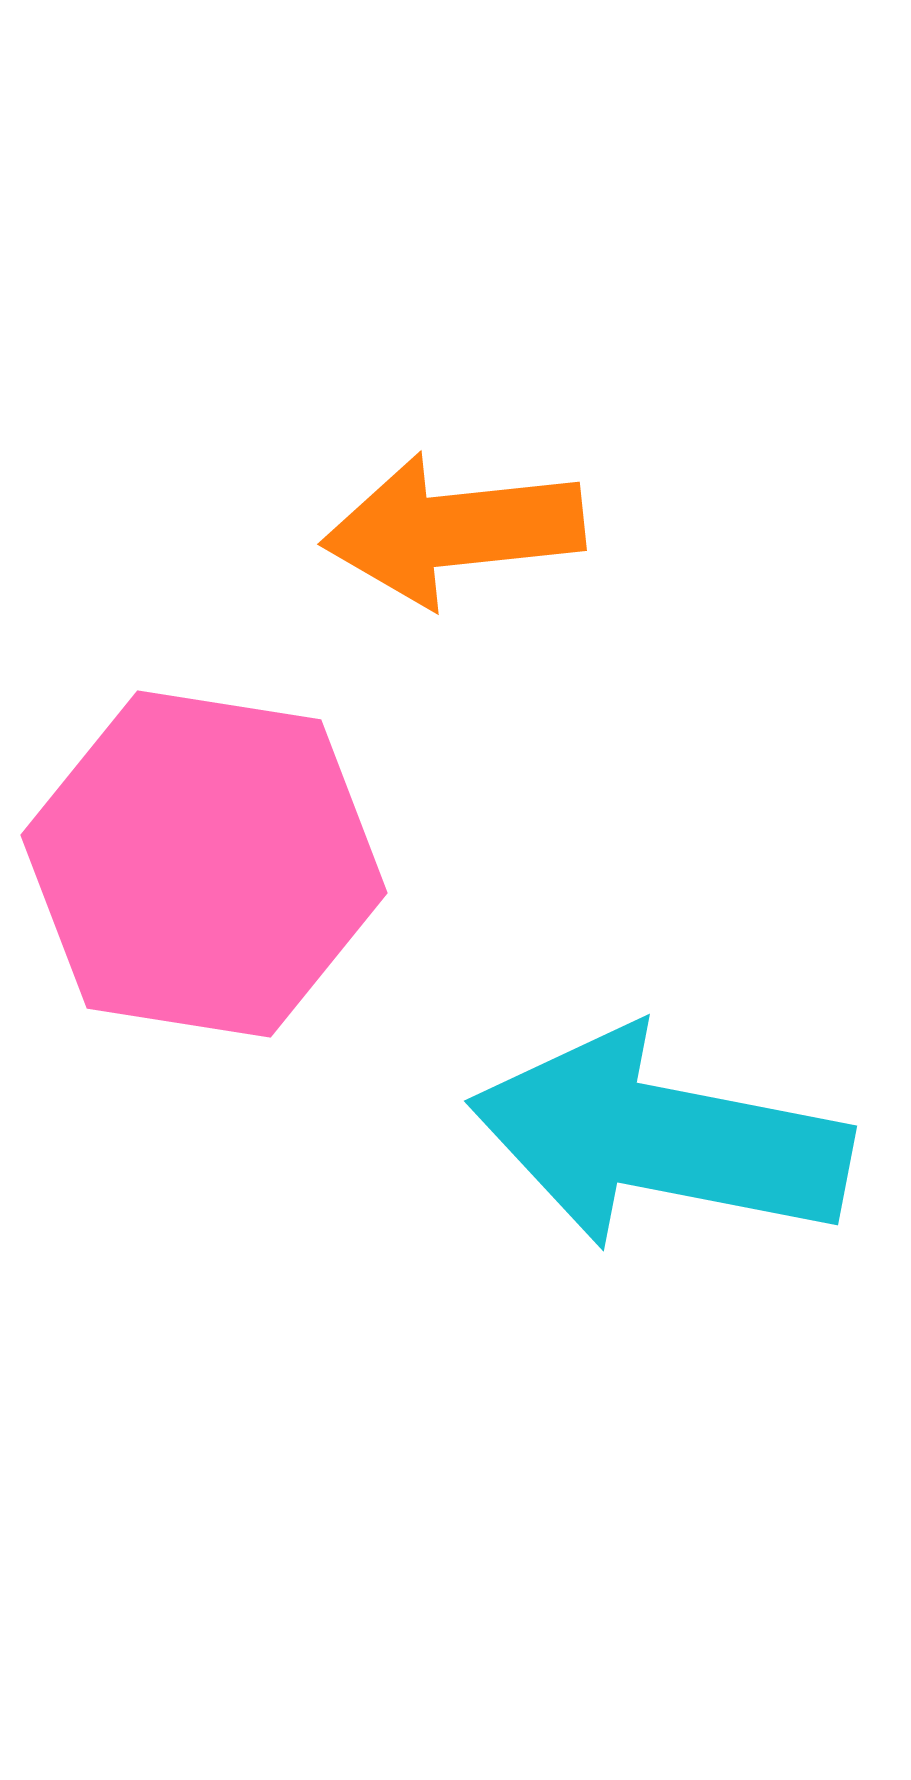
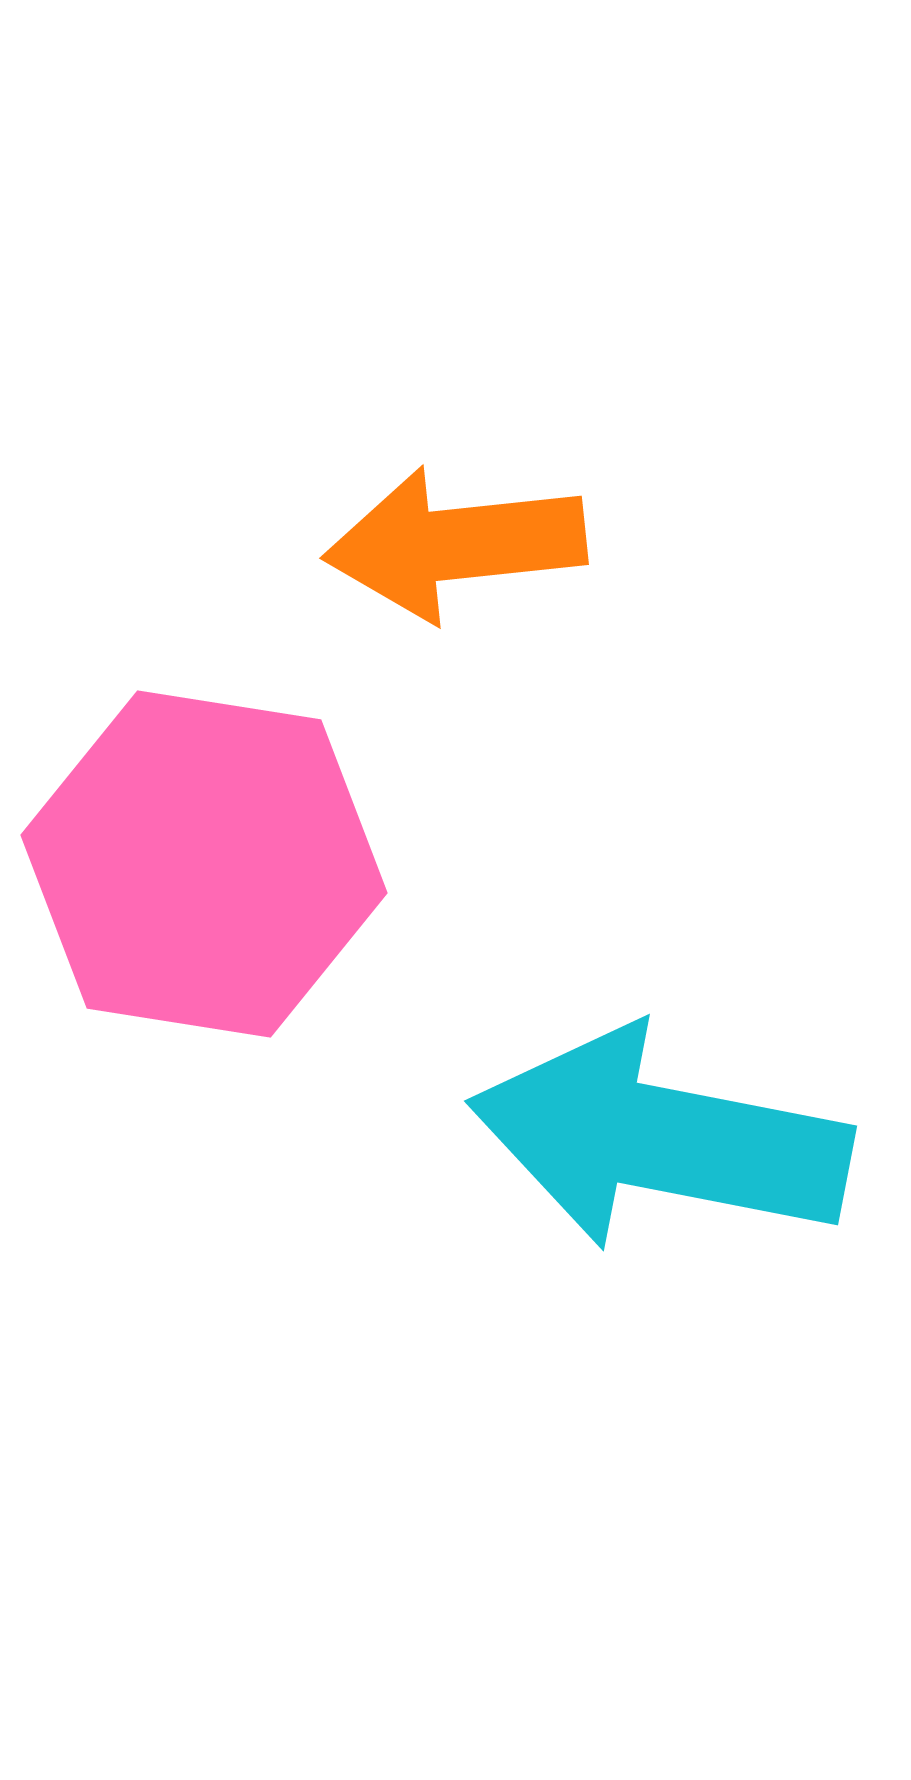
orange arrow: moved 2 px right, 14 px down
